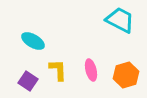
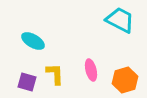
yellow L-shape: moved 3 px left, 4 px down
orange hexagon: moved 1 px left, 5 px down
purple square: moved 1 px left, 1 px down; rotated 18 degrees counterclockwise
